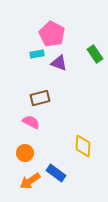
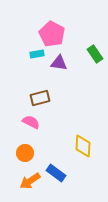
purple triangle: rotated 12 degrees counterclockwise
